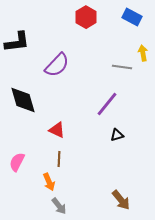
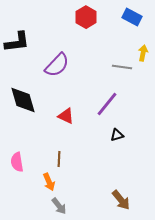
yellow arrow: rotated 21 degrees clockwise
red triangle: moved 9 px right, 14 px up
pink semicircle: rotated 36 degrees counterclockwise
